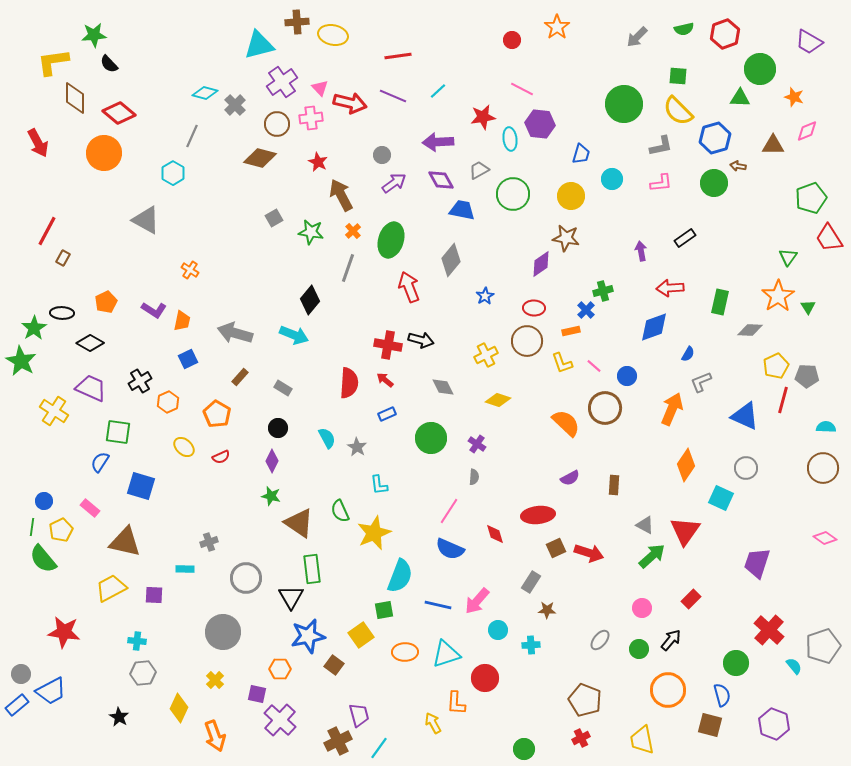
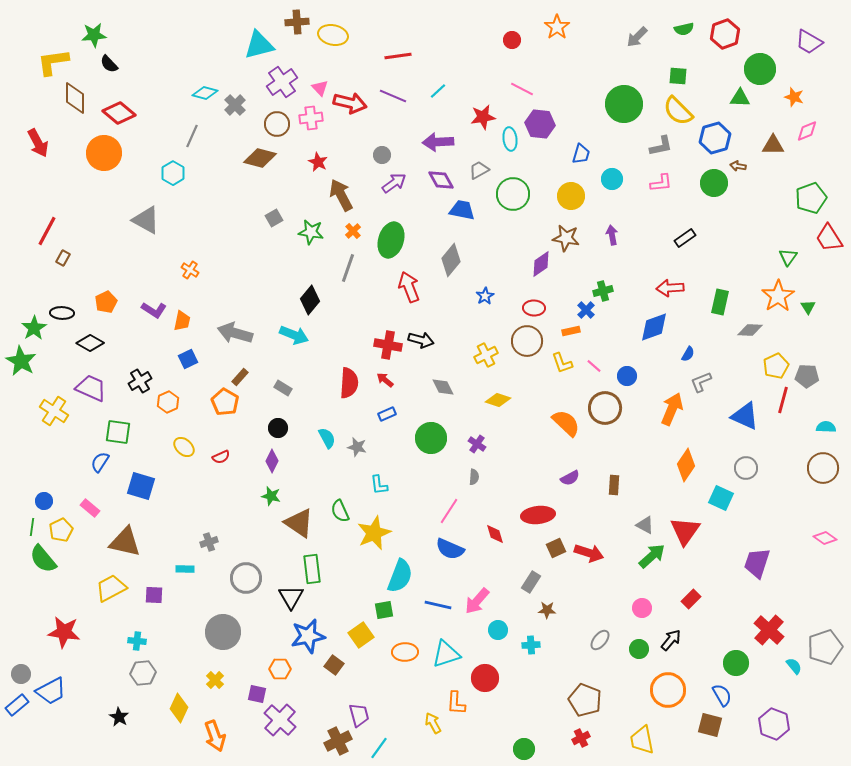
purple arrow at (641, 251): moved 29 px left, 16 px up
orange pentagon at (217, 414): moved 8 px right, 12 px up
gray star at (357, 447): rotated 18 degrees counterclockwise
gray pentagon at (823, 646): moved 2 px right, 1 px down
blue semicircle at (722, 695): rotated 15 degrees counterclockwise
